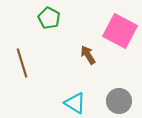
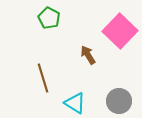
pink square: rotated 16 degrees clockwise
brown line: moved 21 px right, 15 px down
